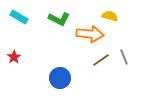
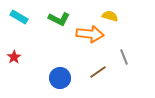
brown line: moved 3 px left, 12 px down
